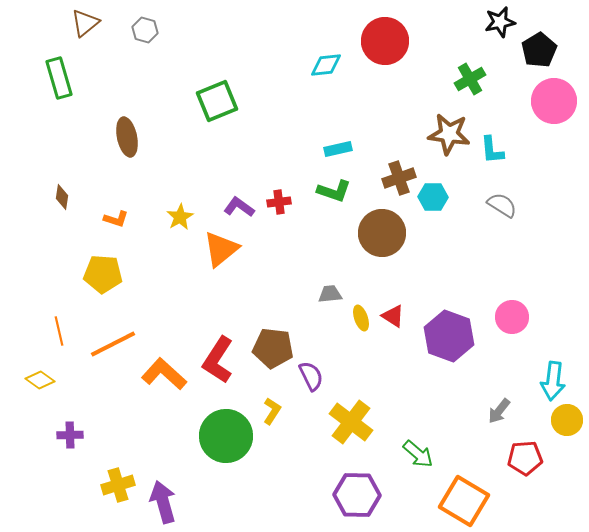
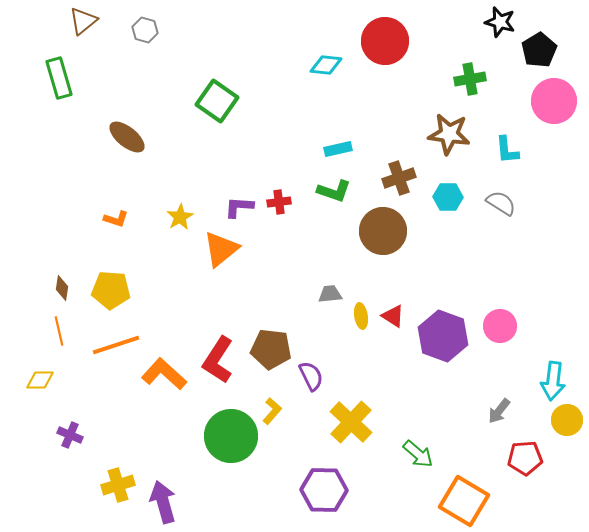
black star at (500, 22): rotated 28 degrees clockwise
brown triangle at (85, 23): moved 2 px left, 2 px up
cyan diamond at (326, 65): rotated 12 degrees clockwise
green cross at (470, 79): rotated 20 degrees clockwise
green square at (217, 101): rotated 33 degrees counterclockwise
brown ellipse at (127, 137): rotated 39 degrees counterclockwise
cyan L-shape at (492, 150): moved 15 px right
brown diamond at (62, 197): moved 91 px down
cyan hexagon at (433, 197): moved 15 px right
gray semicircle at (502, 205): moved 1 px left, 2 px up
purple L-shape at (239, 207): rotated 32 degrees counterclockwise
brown circle at (382, 233): moved 1 px right, 2 px up
yellow pentagon at (103, 274): moved 8 px right, 16 px down
pink circle at (512, 317): moved 12 px left, 9 px down
yellow ellipse at (361, 318): moved 2 px up; rotated 10 degrees clockwise
purple hexagon at (449, 336): moved 6 px left
orange line at (113, 344): moved 3 px right, 1 px down; rotated 9 degrees clockwise
brown pentagon at (273, 348): moved 2 px left, 1 px down
yellow diamond at (40, 380): rotated 36 degrees counterclockwise
yellow L-shape at (272, 411): rotated 8 degrees clockwise
yellow cross at (351, 422): rotated 6 degrees clockwise
purple cross at (70, 435): rotated 25 degrees clockwise
green circle at (226, 436): moved 5 px right
purple hexagon at (357, 495): moved 33 px left, 5 px up
